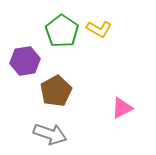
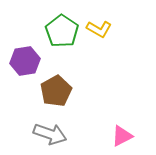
pink triangle: moved 28 px down
